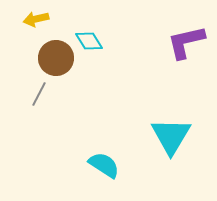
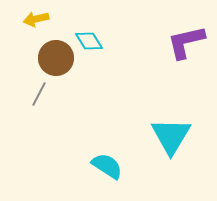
cyan semicircle: moved 3 px right, 1 px down
